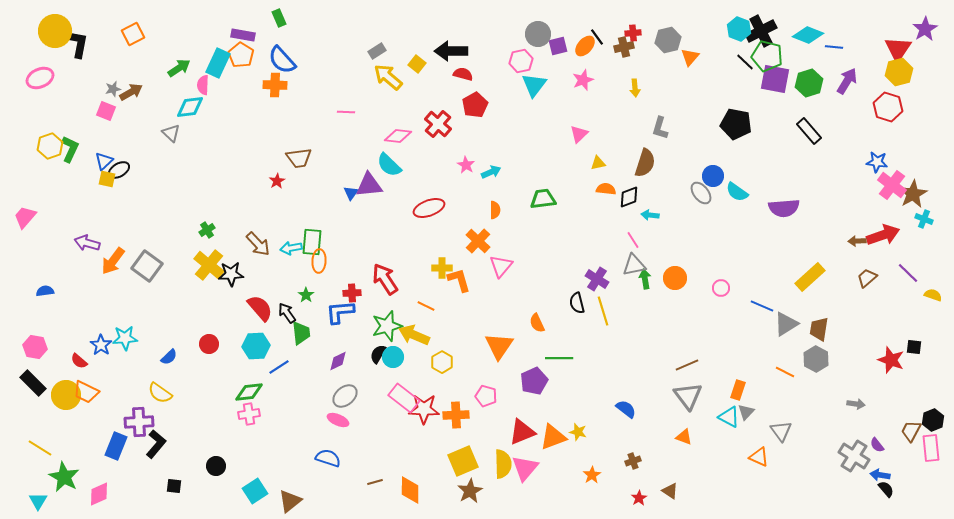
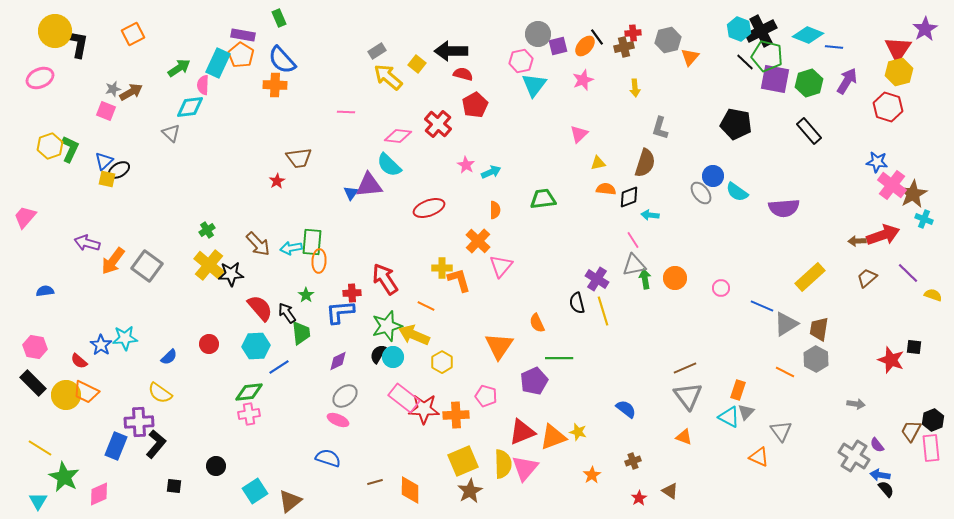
brown line at (687, 365): moved 2 px left, 3 px down
